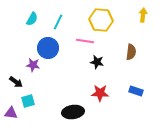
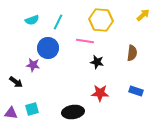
yellow arrow: rotated 40 degrees clockwise
cyan semicircle: moved 1 px down; rotated 40 degrees clockwise
brown semicircle: moved 1 px right, 1 px down
cyan square: moved 4 px right, 8 px down
